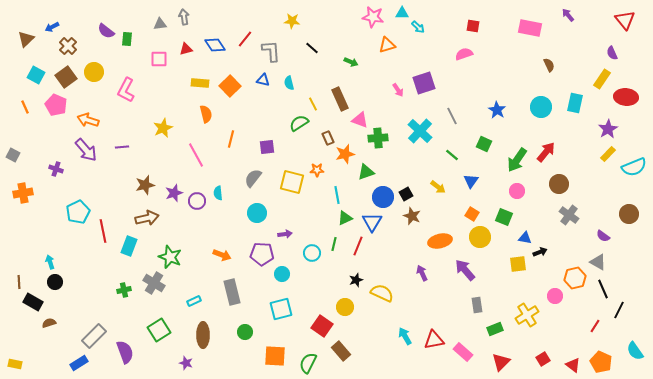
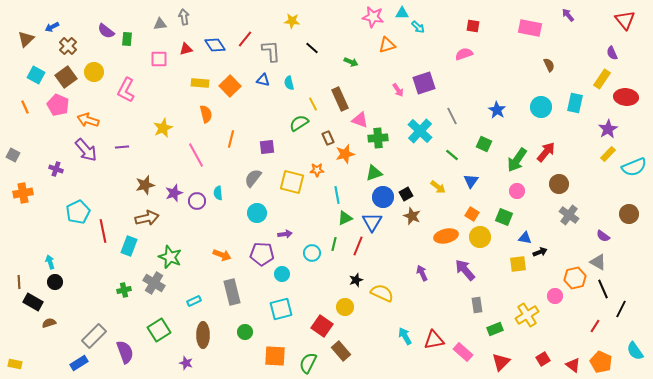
pink pentagon at (56, 105): moved 2 px right
green triangle at (366, 172): moved 8 px right, 1 px down
orange ellipse at (440, 241): moved 6 px right, 5 px up
black line at (619, 310): moved 2 px right, 1 px up
